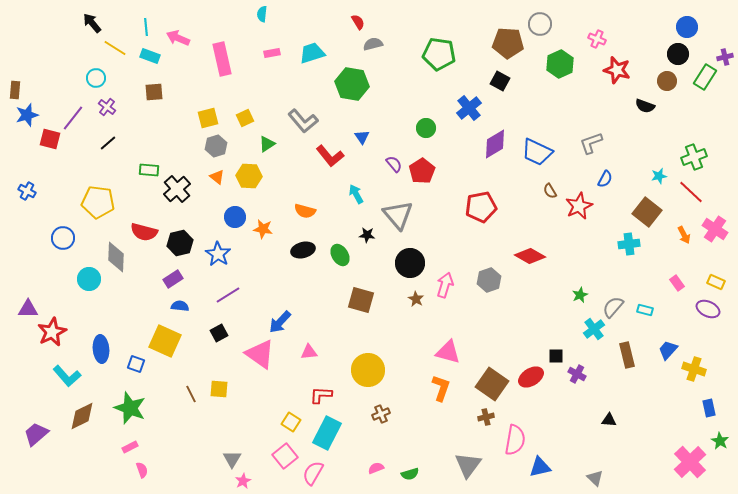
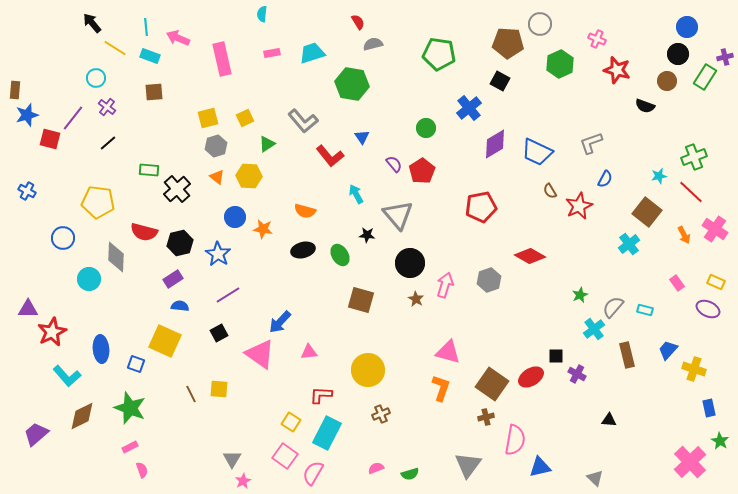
cyan cross at (629, 244): rotated 30 degrees counterclockwise
pink square at (285, 456): rotated 15 degrees counterclockwise
